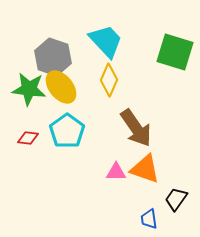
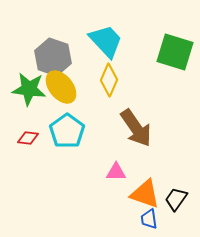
orange triangle: moved 25 px down
